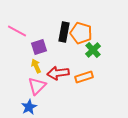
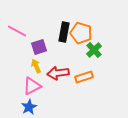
green cross: moved 1 px right
pink triangle: moved 5 px left; rotated 18 degrees clockwise
